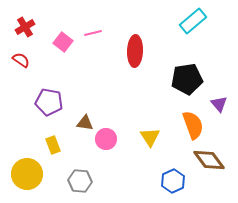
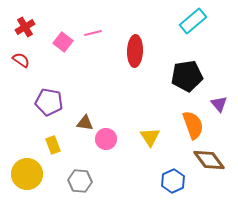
black pentagon: moved 3 px up
